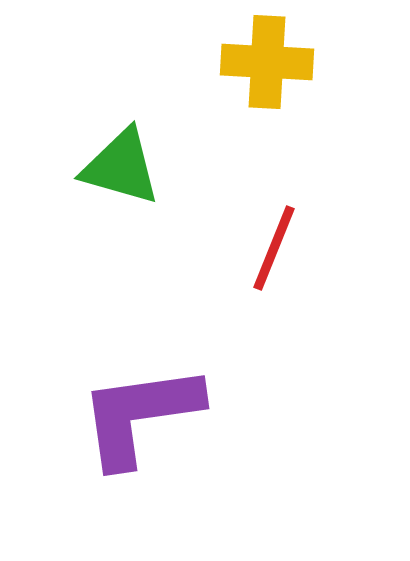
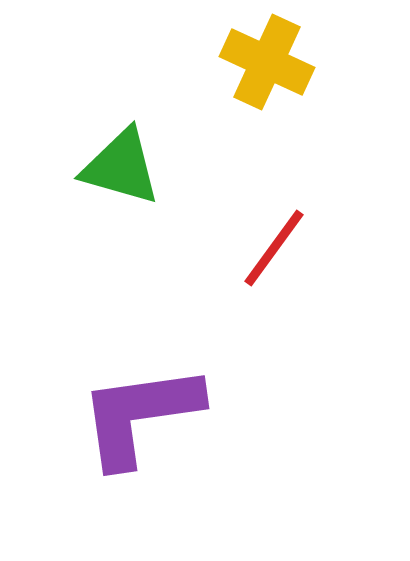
yellow cross: rotated 22 degrees clockwise
red line: rotated 14 degrees clockwise
